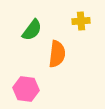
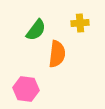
yellow cross: moved 1 px left, 2 px down
green semicircle: moved 4 px right
